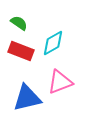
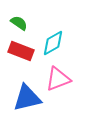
pink triangle: moved 2 px left, 3 px up
